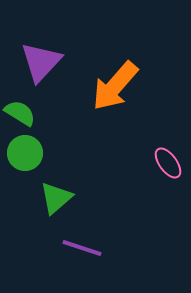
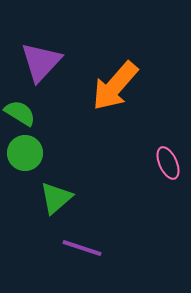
pink ellipse: rotated 12 degrees clockwise
